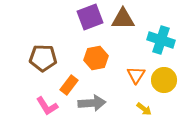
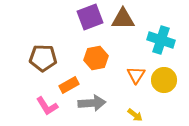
orange rectangle: rotated 24 degrees clockwise
yellow arrow: moved 9 px left, 6 px down
